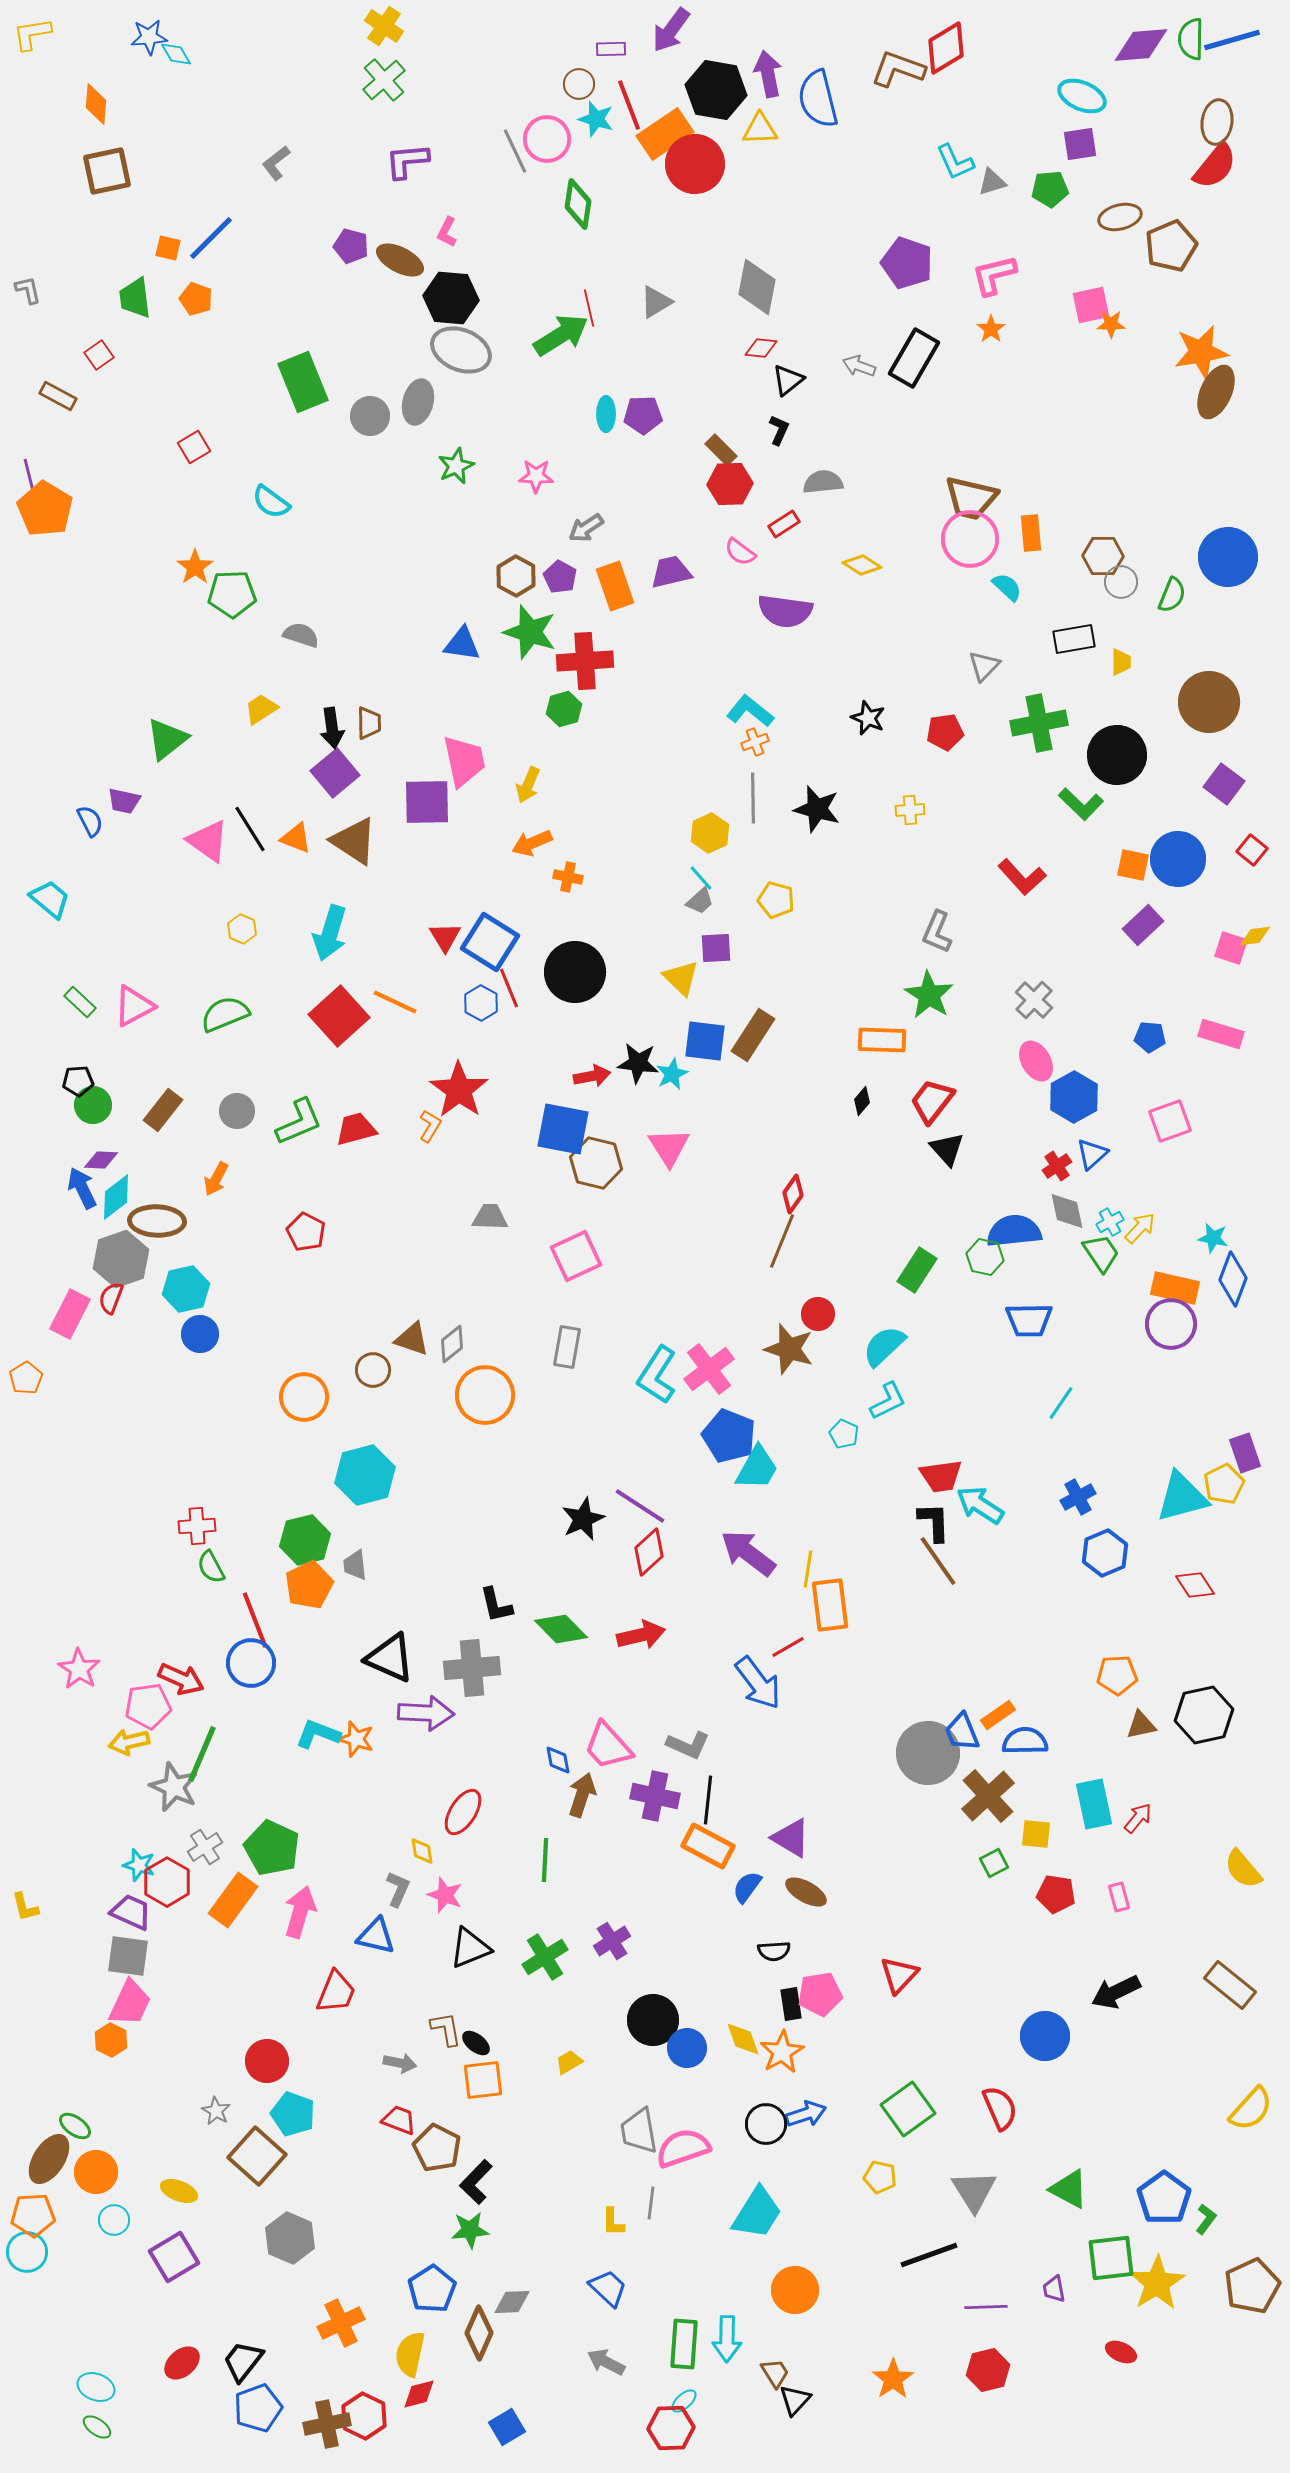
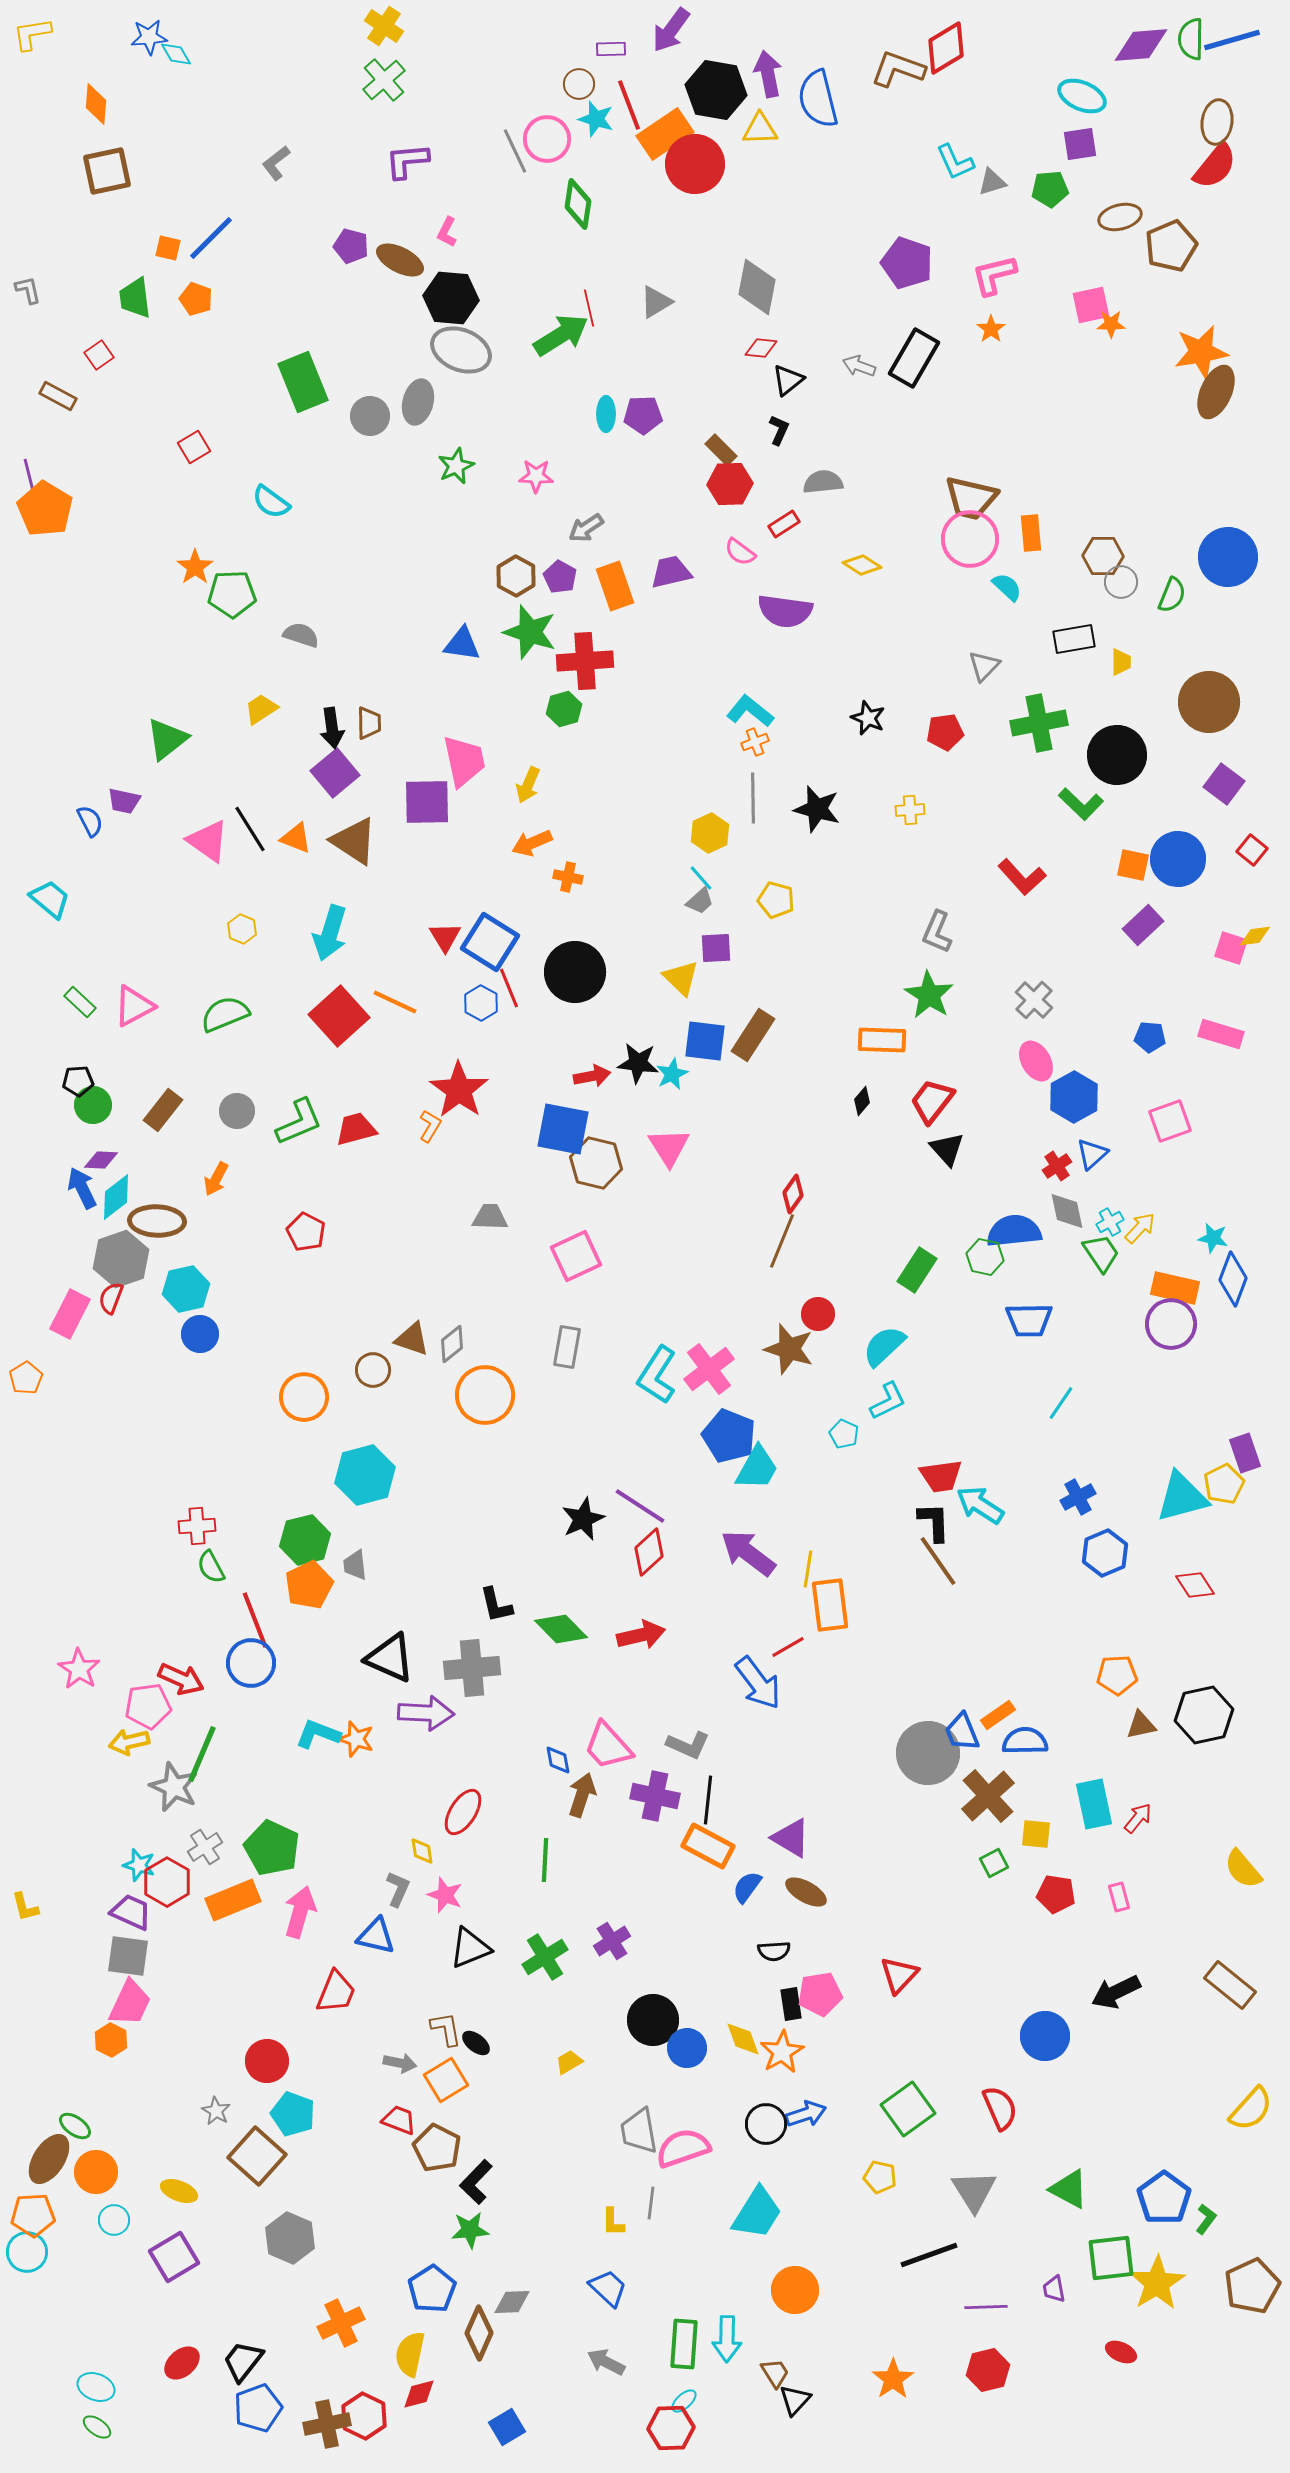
orange rectangle at (233, 1900): rotated 32 degrees clockwise
orange square at (483, 2080): moved 37 px left; rotated 24 degrees counterclockwise
